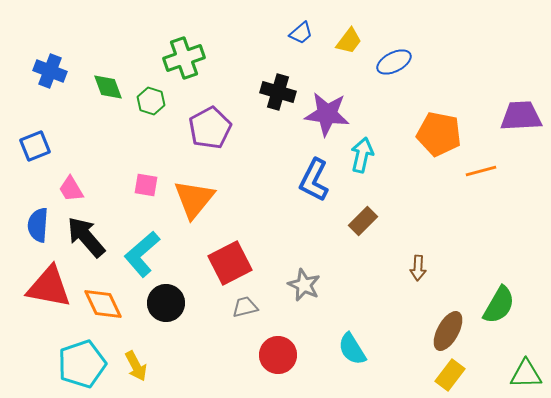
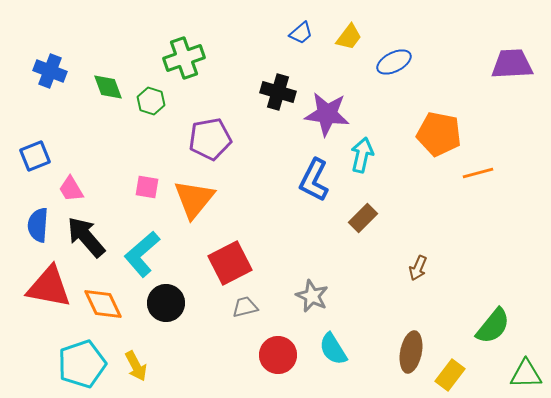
yellow trapezoid: moved 4 px up
purple trapezoid: moved 9 px left, 52 px up
purple pentagon: moved 11 px down; rotated 18 degrees clockwise
blue square: moved 10 px down
orange line: moved 3 px left, 2 px down
pink square: moved 1 px right, 2 px down
brown rectangle: moved 3 px up
brown arrow: rotated 20 degrees clockwise
gray star: moved 8 px right, 11 px down
green semicircle: moved 6 px left, 21 px down; rotated 9 degrees clockwise
brown ellipse: moved 37 px left, 21 px down; rotated 18 degrees counterclockwise
cyan semicircle: moved 19 px left
